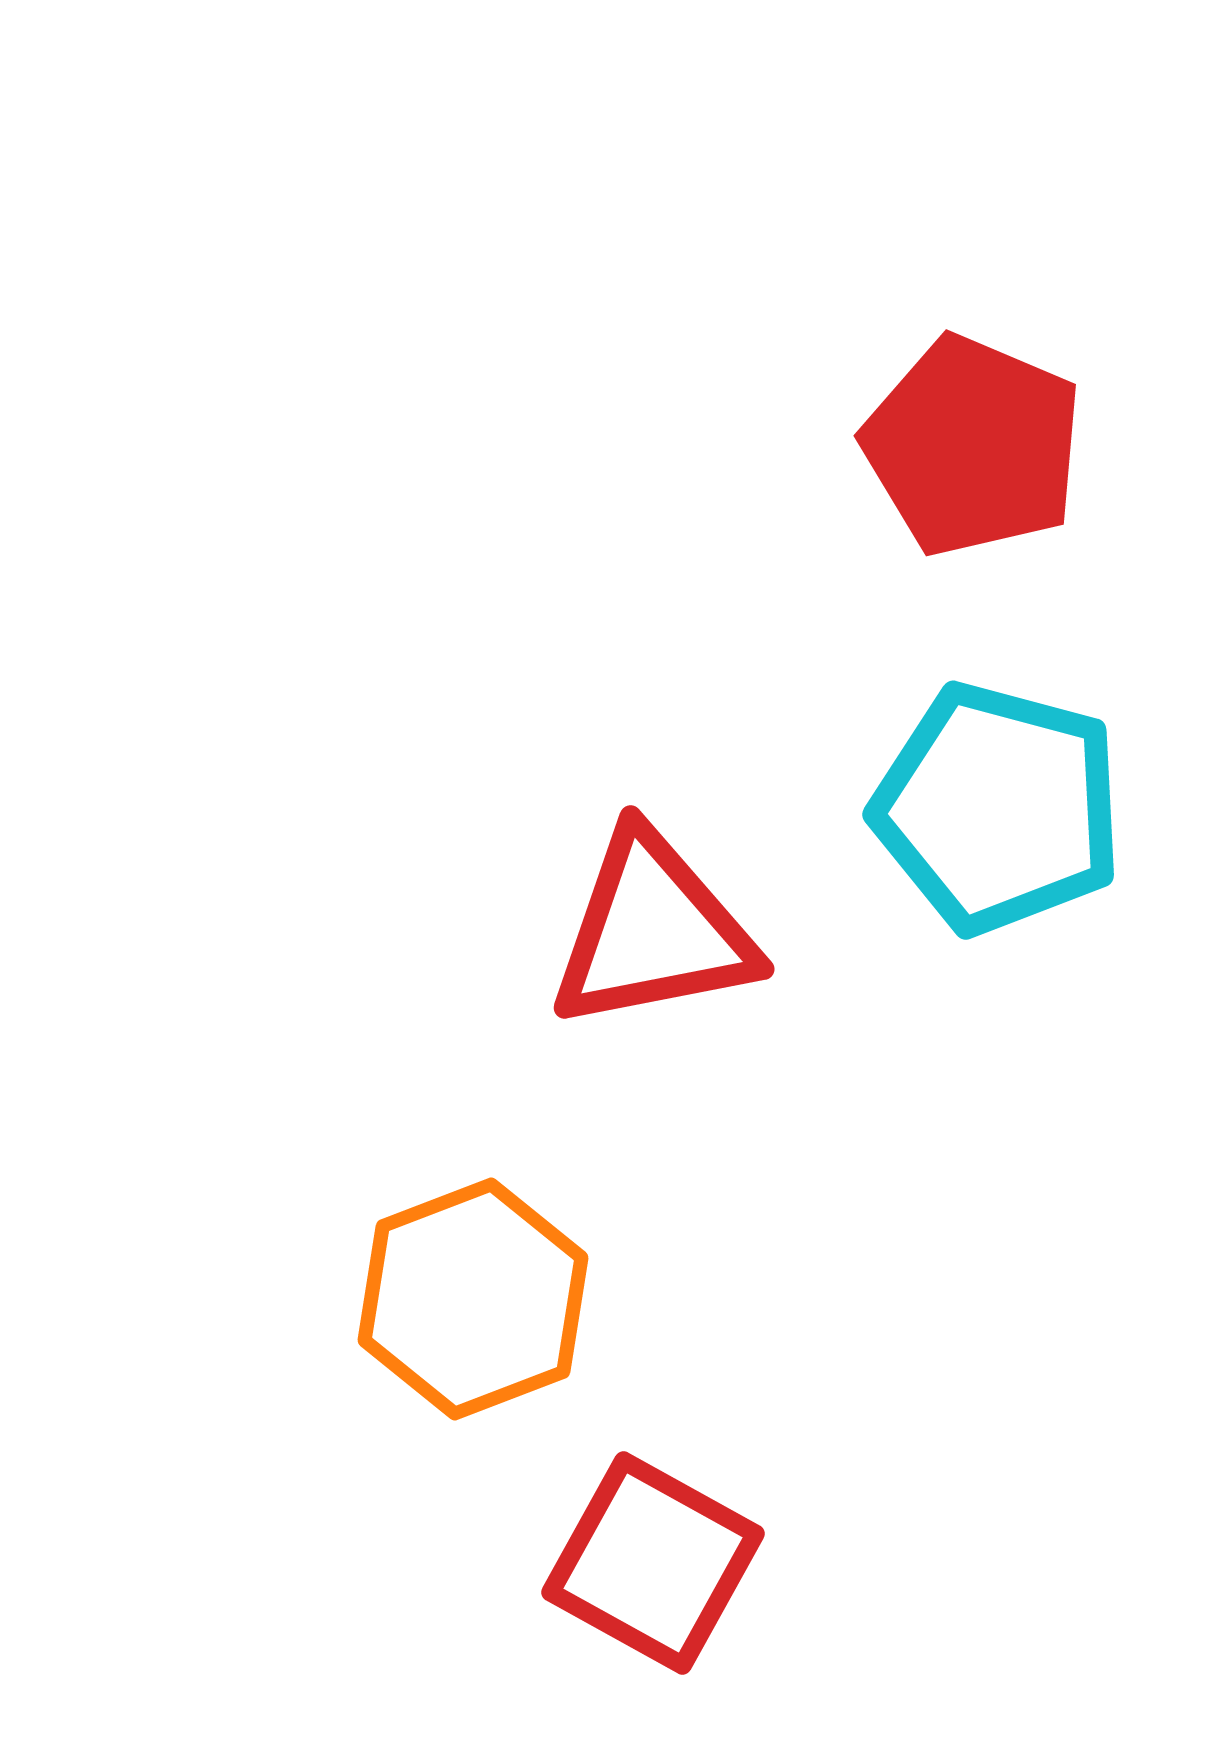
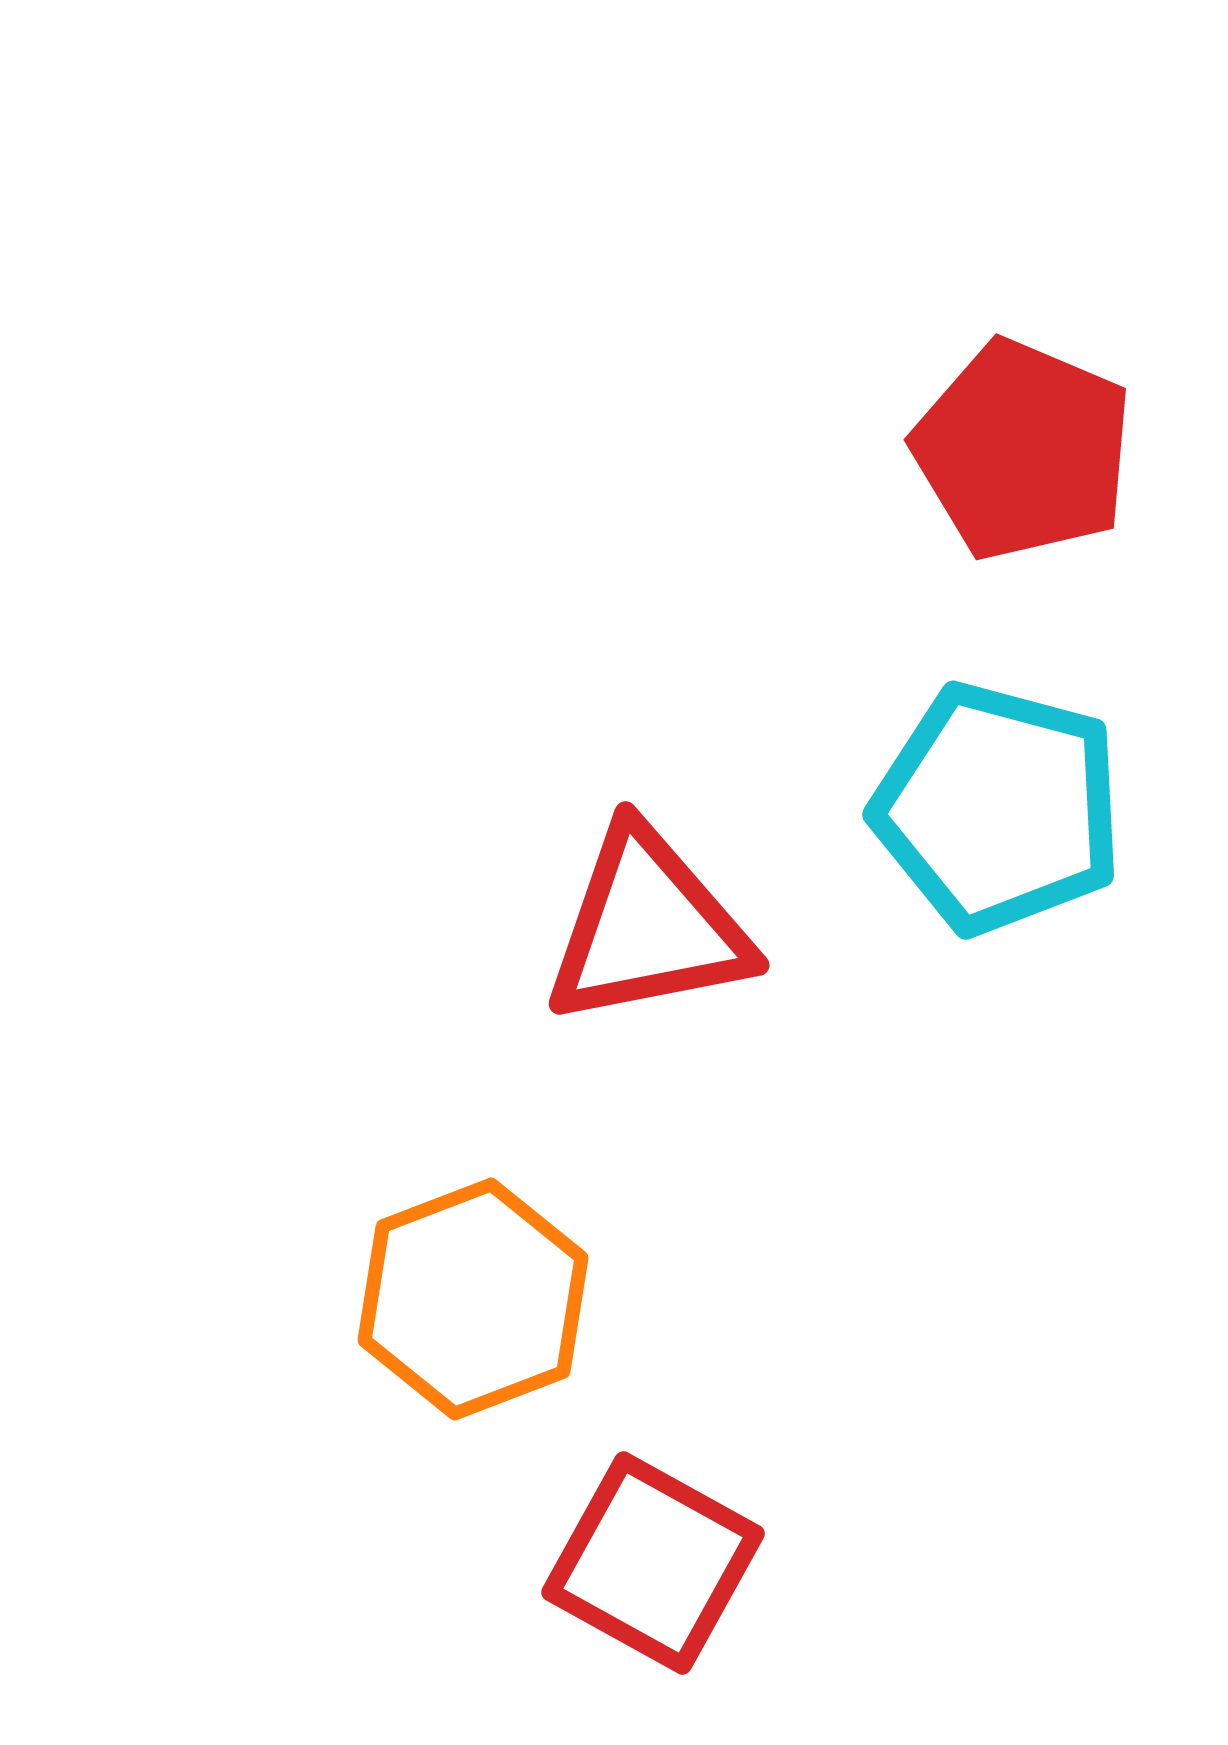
red pentagon: moved 50 px right, 4 px down
red triangle: moved 5 px left, 4 px up
